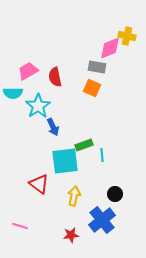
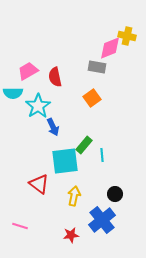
orange square: moved 10 px down; rotated 30 degrees clockwise
green rectangle: rotated 30 degrees counterclockwise
